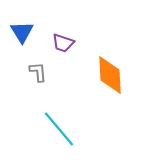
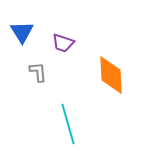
orange diamond: moved 1 px right
cyan line: moved 9 px right, 5 px up; rotated 24 degrees clockwise
